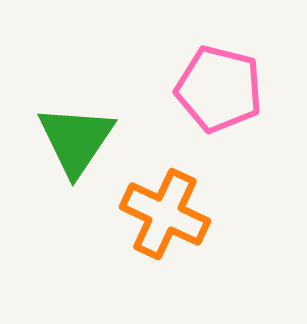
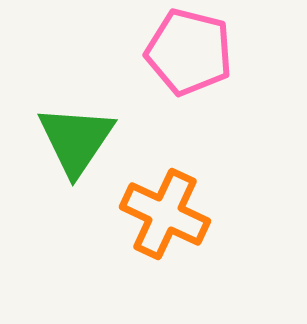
pink pentagon: moved 30 px left, 37 px up
